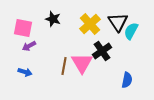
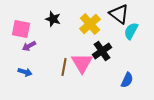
black triangle: moved 1 px right, 8 px up; rotated 20 degrees counterclockwise
pink square: moved 2 px left, 1 px down
brown line: moved 1 px down
blue semicircle: rotated 14 degrees clockwise
